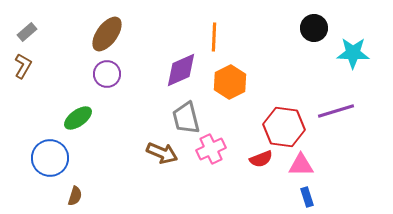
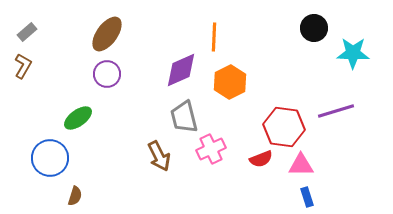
gray trapezoid: moved 2 px left, 1 px up
brown arrow: moved 3 px left, 3 px down; rotated 40 degrees clockwise
